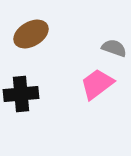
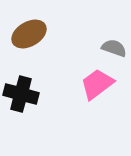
brown ellipse: moved 2 px left
black cross: rotated 20 degrees clockwise
